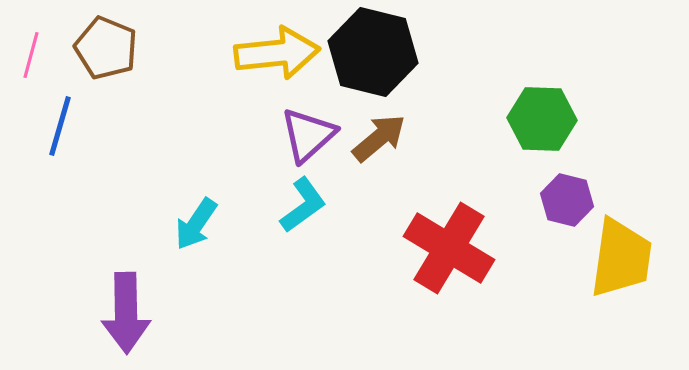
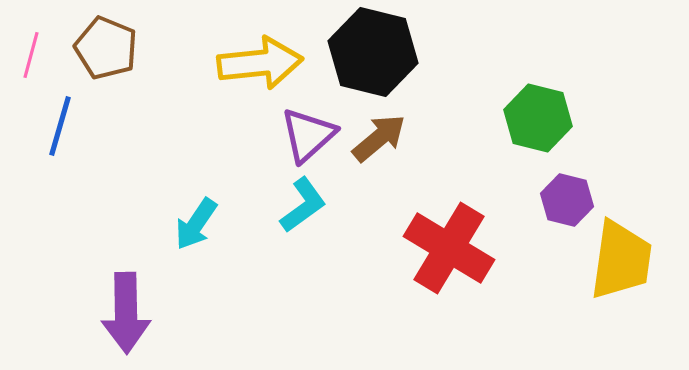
yellow arrow: moved 17 px left, 10 px down
green hexagon: moved 4 px left, 1 px up; rotated 12 degrees clockwise
yellow trapezoid: moved 2 px down
